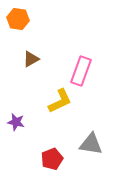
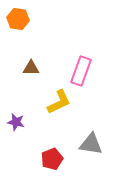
brown triangle: moved 9 px down; rotated 30 degrees clockwise
yellow L-shape: moved 1 px left, 1 px down
